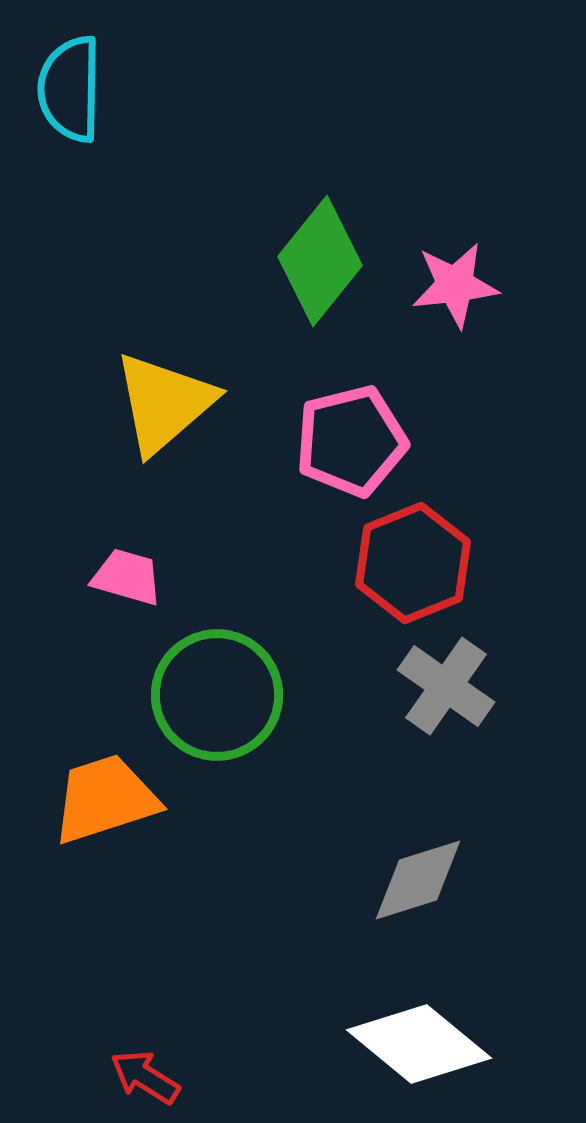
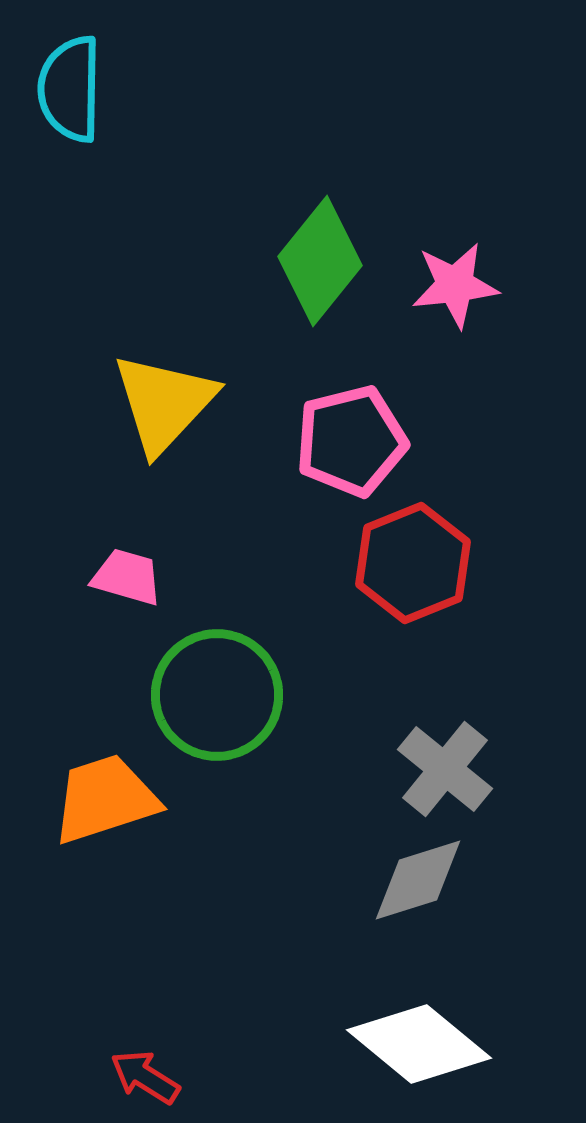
yellow triangle: rotated 6 degrees counterclockwise
gray cross: moved 1 px left, 83 px down; rotated 4 degrees clockwise
